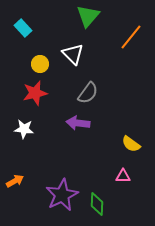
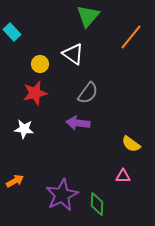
cyan rectangle: moved 11 px left, 4 px down
white triangle: rotated 10 degrees counterclockwise
